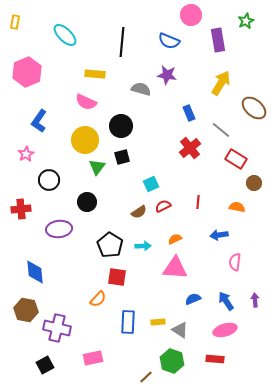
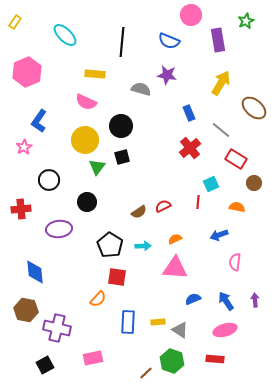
yellow rectangle at (15, 22): rotated 24 degrees clockwise
pink star at (26, 154): moved 2 px left, 7 px up
cyan square at (151, 184): moved 60 px right
blue arrow at (219, 235): rotated 12 degrees counterclockwise
brown line at (146, 377): moved 4 px up
